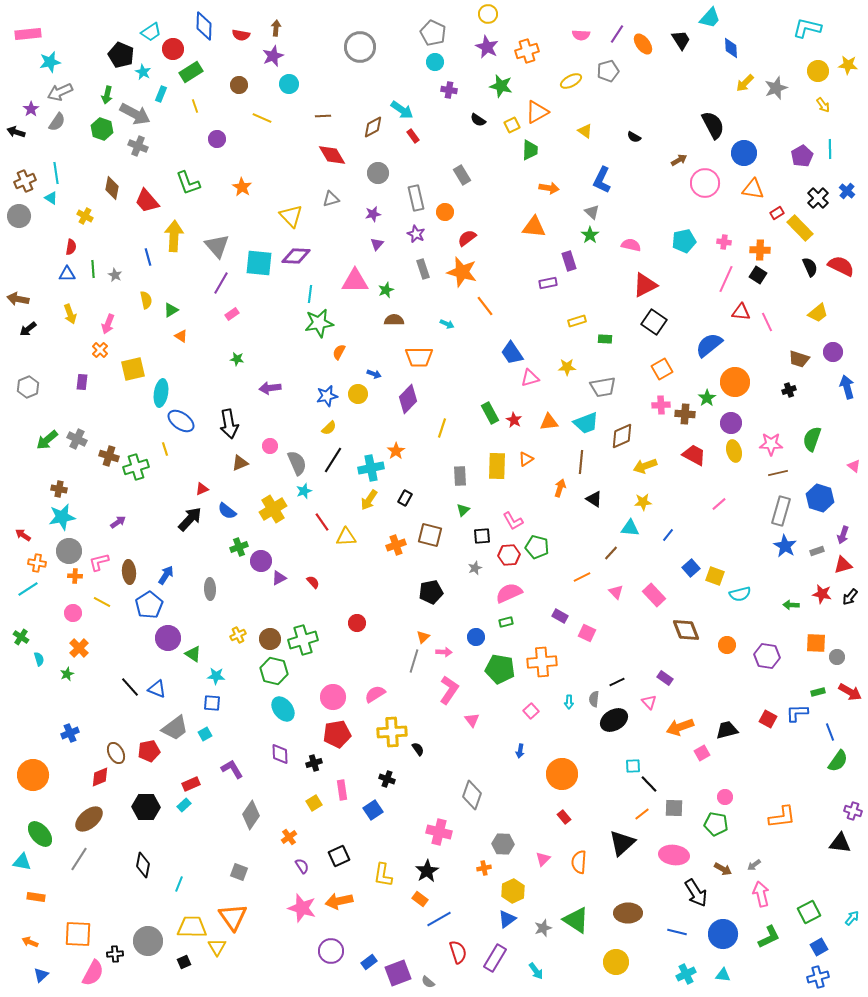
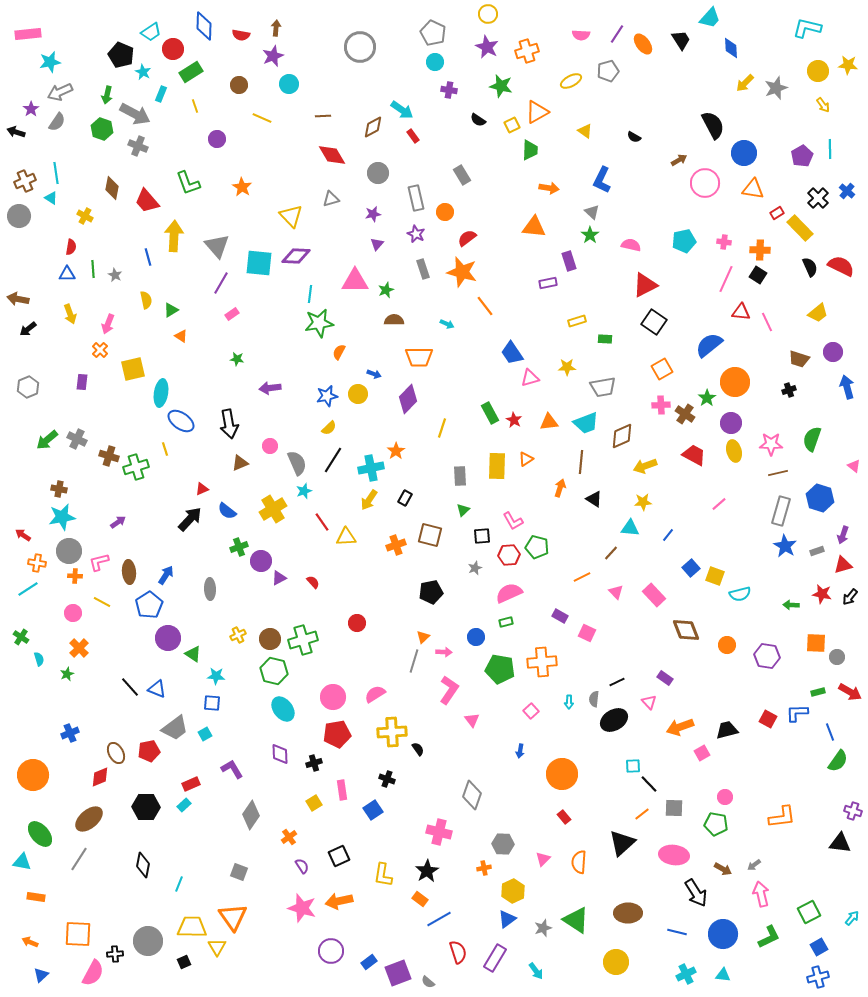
brown cross at (685, 414): rotated 30 degrees clockwise
